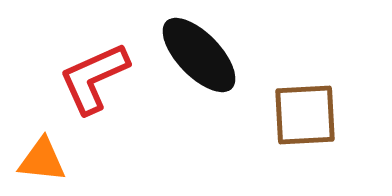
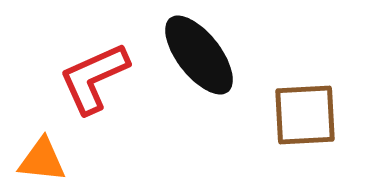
black ellipse: rotated 6 degrees clockwise
